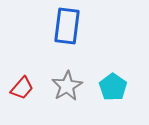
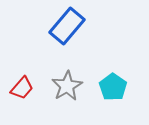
blue rectangle: rotated 33 degrees clockwise
